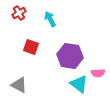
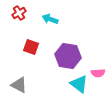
cyan arrow: rotated 42 degrees counterclockwise
purple hexagon: moved 2 px left
